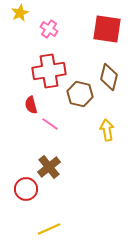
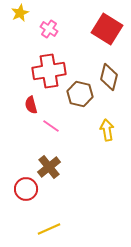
red square: rotated 24 degrees clockwise
pink line: moved 1 px right, 2 px down
